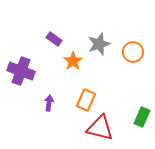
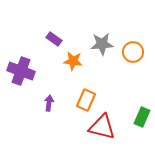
gray star: moved 3 px right; rotated 15 degrees clockwise
orange star: rotated 30 degrees counterclockwise
red triangle: moved 2 px right, 1 px up
